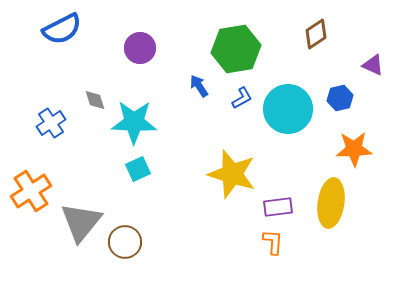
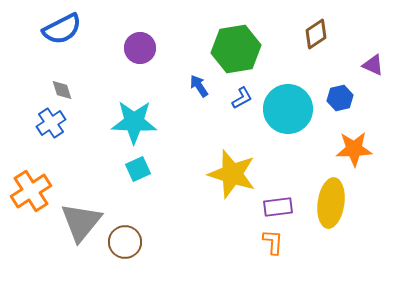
gray diamond: moved 33 px left, 10 px up
